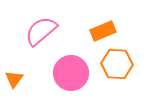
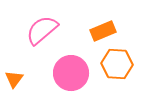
pink semicircle: moved 1 px right, 1 px up
